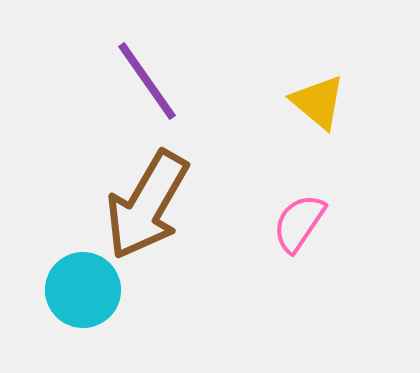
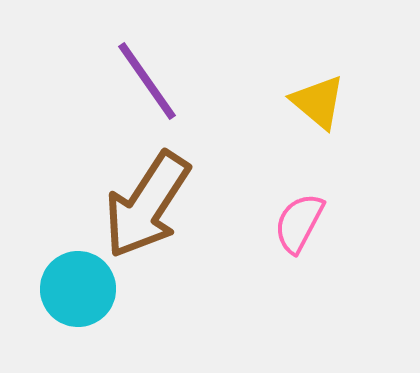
brown arrow: rotated 3 degrees clockwise
pink semicircle: rotated 6 degrees counterclockwise
cyan circle: moved 5 px left, 1 px up
